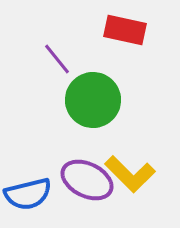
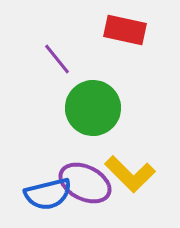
green circle: moved 8 px down
purple ellipse: moved 2 px left, 3 px down
blue semicircle: moved 20 px right
